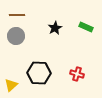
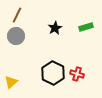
brown line: rotated 63 degrees counterclockwise
green rectangle: rotated 40 degrees counterclockwise
black hexagon: moved 14 px right; rotated 25 degrees clockwise
yellow triangle: moved 3 px up
